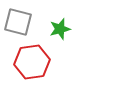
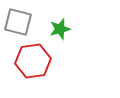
red hexagon: moved 1 px right, 1 px up
